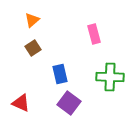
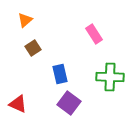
orange triangle: moved 7 px left
pink rectangle: rotated 18 degrees counterclockwise
red triangle: moved 3 px left, 1 px down
